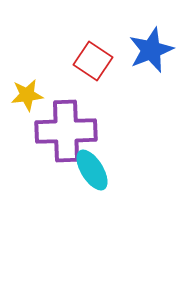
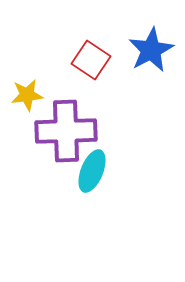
blue star: rotated 6 degrees counterclockwise
red square: moved 2 px left, 1 px up
cyan ellipse: moved 1 px down; rotated 54 degrees clockwise
